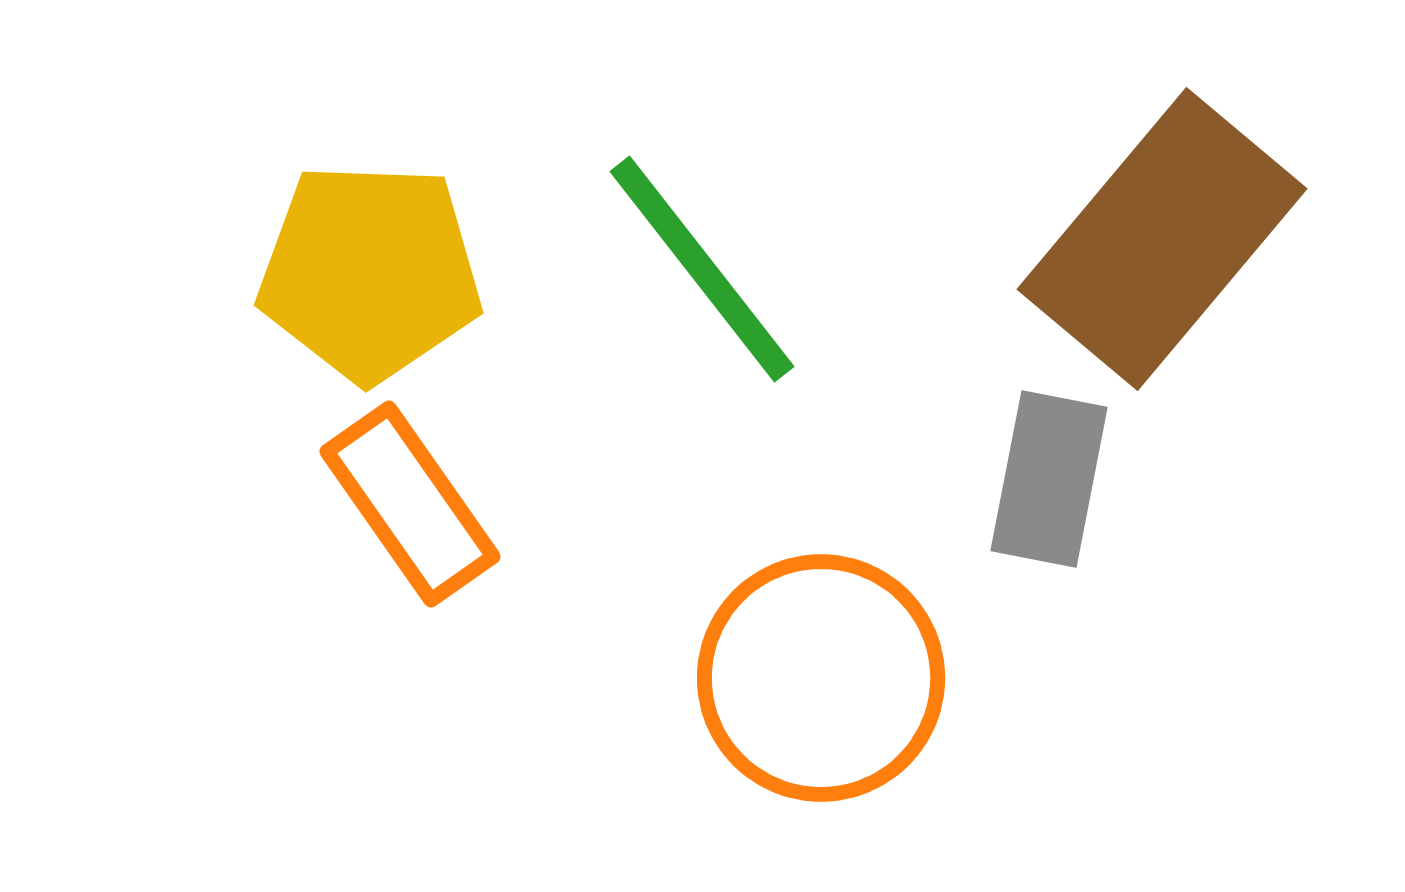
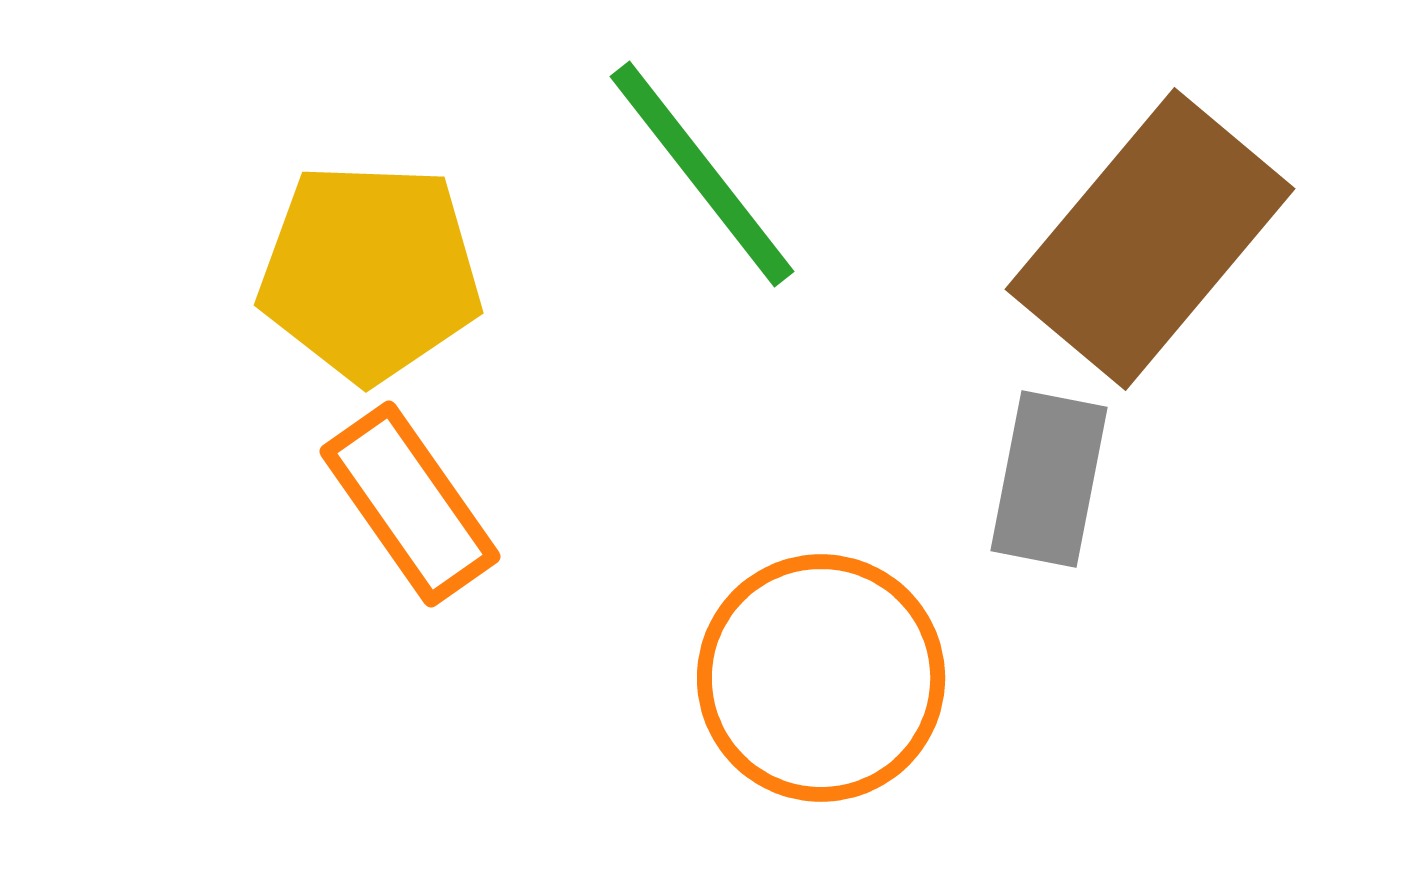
brown rectangle: moved 12 px left
green line: moved 95 px up
